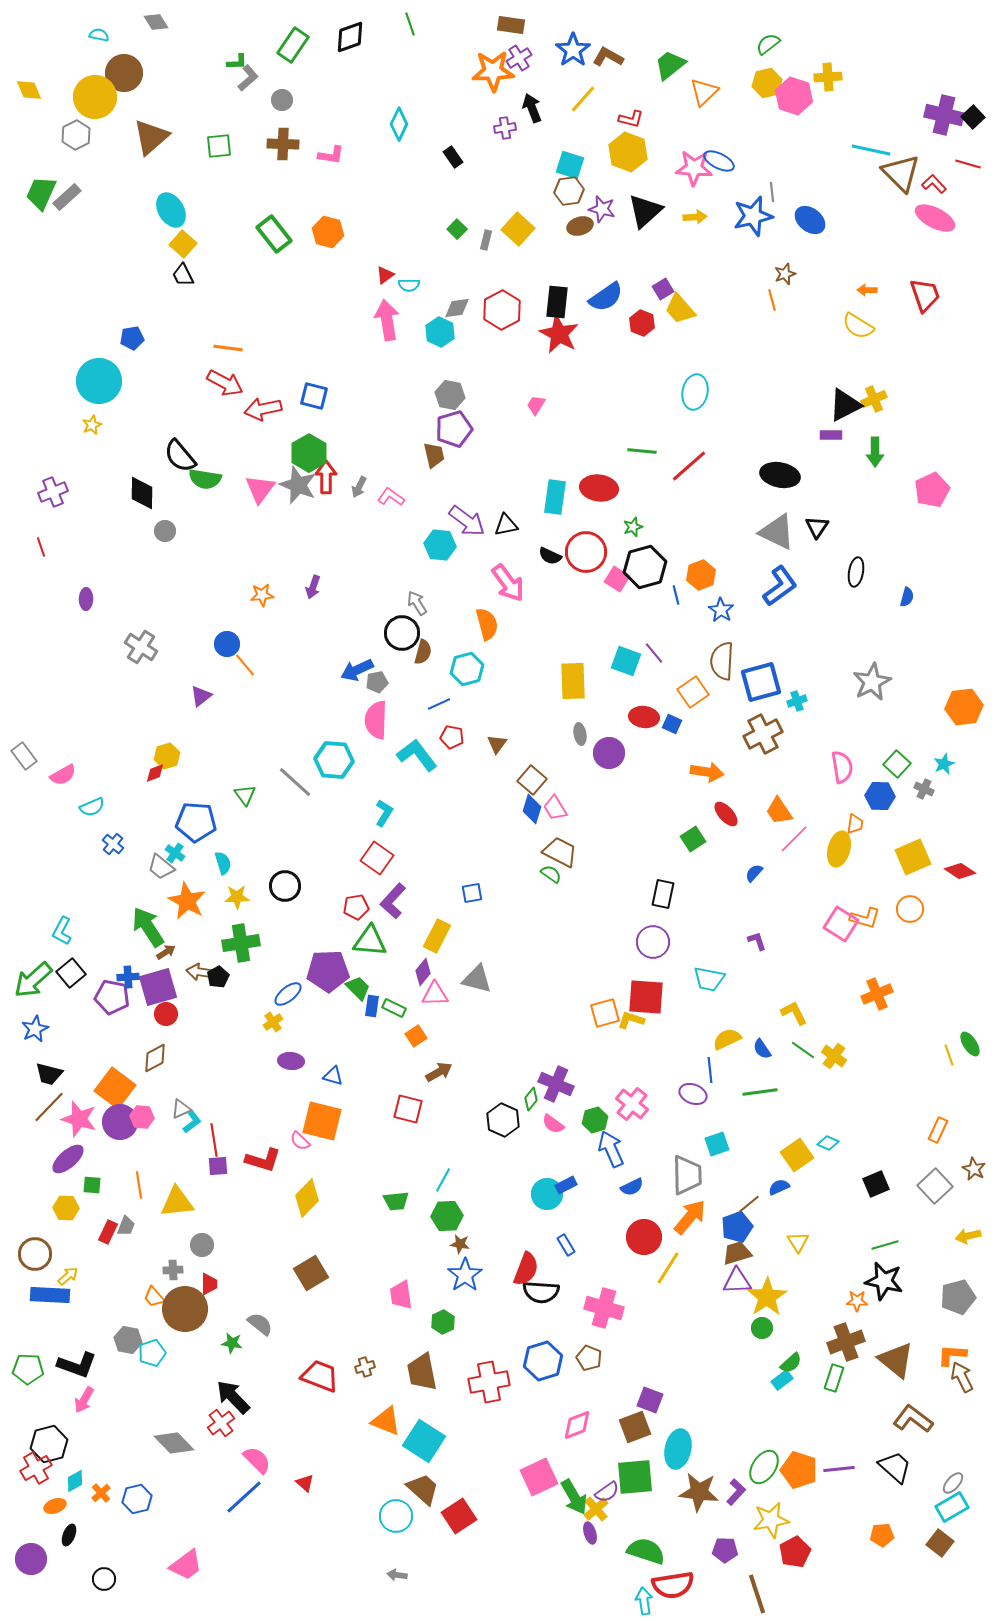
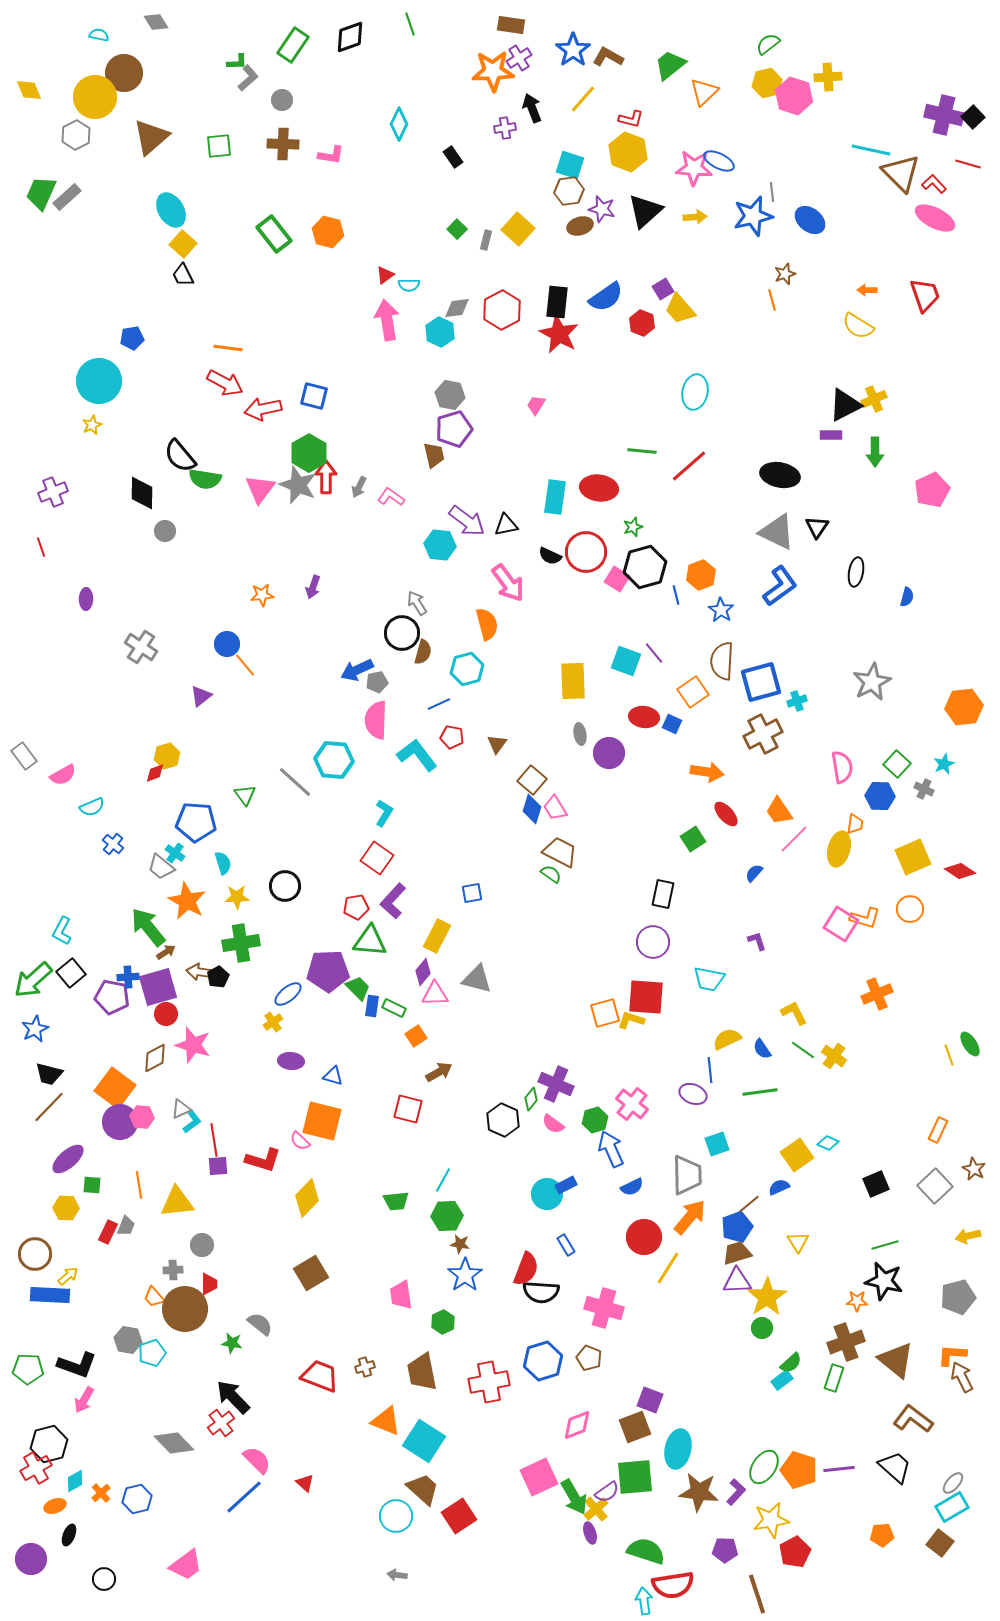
green arrow at (148, 927): rotated 6 degrees counterclockwise
pink star at (79, 1119): moved 114 px right, 74 px up
